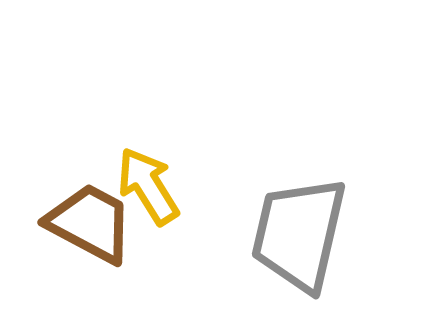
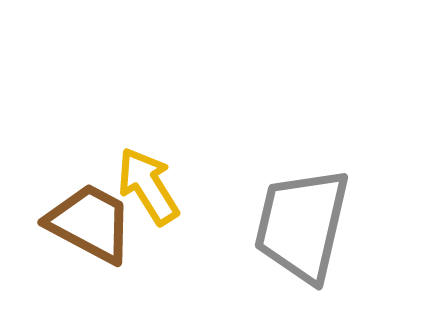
gray trapezoid: moved 3 px right, 9 px up
